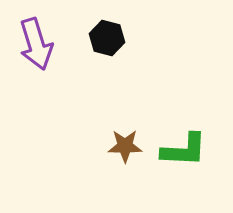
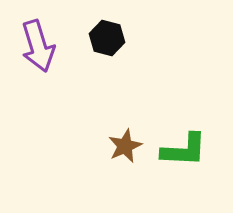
purple arrow: moved 2 px right, 2 px down
brown star: rotated 24 degrees counterclockwise
